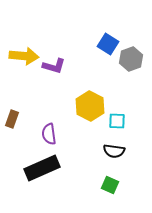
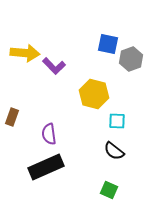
blue square: rotated 20 degrees counterclockwise
yellow arrow: moved 1 px right, 3 px up
purple L-shape: rotated 30 degrees clockwise
yellow hexagon: moved 4 px right, 12 px up; rotated 12 degrees counterclockwise
brown rectangle: moved 2 px up
black semicircle: rotated 30 degrees clockwise
black rectangle: moved 4 px right, 1 px up
green square: moved 1 px left, 5 px down
